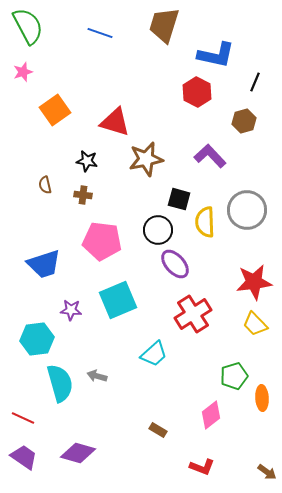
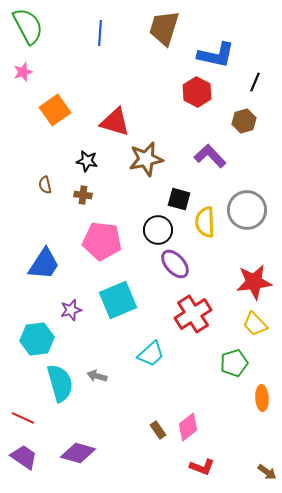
brown trapezoid: moved 3 px down
blue line: rotated 75 degrees clockwise
blue trapezoid: rotated 39 degrees counterclockwise
purple star: rotated 20 degrees counterclockwise
cyan trapezoid: moved 3 px left
green pentagon: moved 13 px up
pink diamond: moved 23 px left, 12 px down
brown rectangle: rotated 24 degrees clockwise
